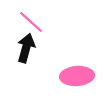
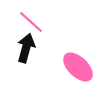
pink ellipse: moved 1 px right, 9 px up; rotated 48 degrees clockwise
